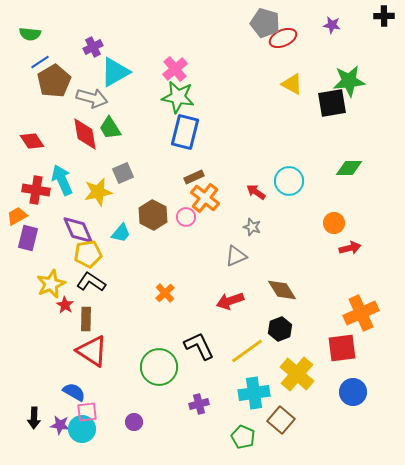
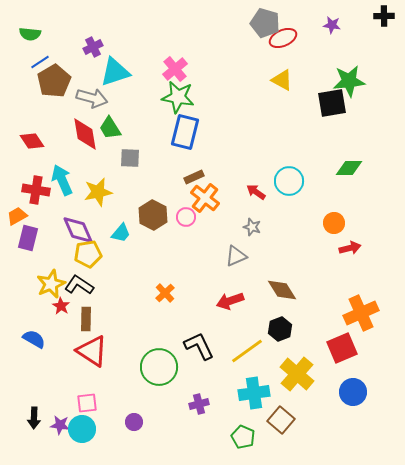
cyan triangle at (115, 72): rotated 12 degrees clockwise
yellow triangle at (292, 84): moved 10 px left, 4 px up
gray square at (123, 173): moved 7 px right, 15 px up; rotated 25 degrees clockwise
black L-shape at (91, 282): moved 12 px left, 3 px down
red star at (65, 305): moved 4 px left, 1 px down
red square at (342, 348): rotated 16 degrees counterclockwise
blue semicircle at (74, 392): moved 40 px left, 53 px up
pink square at (87, 412): moved 9 px up
